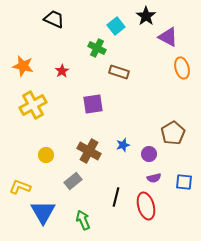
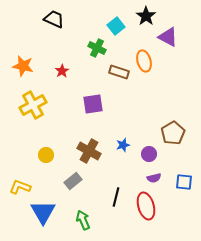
orange ellipse: moved 38 px left, 7 px up
